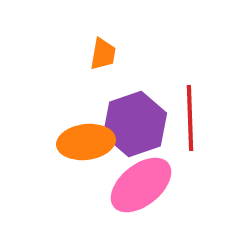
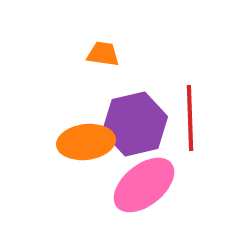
orange trapezoid: rotated 92 degrees counterclockwise
purple hexagon: rotated 6 degrees clockwise
pink ellipse: moved 3 px right
